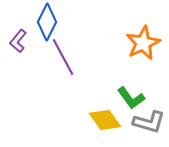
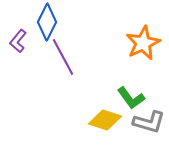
yellow diamond: rotated 36 degrees counterclockwise
